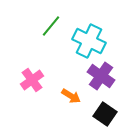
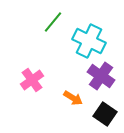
green line: moved 2 px right, 4 px up
orange arrow: moved 2 px right, 2 px down
